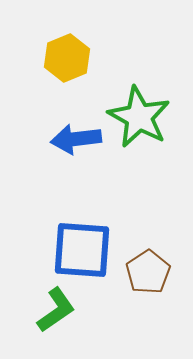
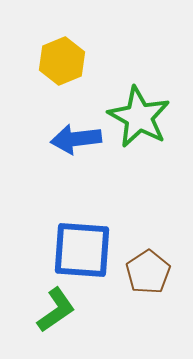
yellow hexagon: moved 5 px left, 3 px down
